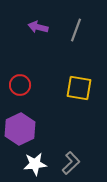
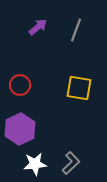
purple arrow: rotated 126 degrees clockwise
